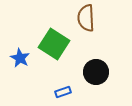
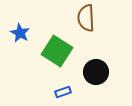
green square: moved 3 px right, 7 px down
blue star: moved 25 px up
